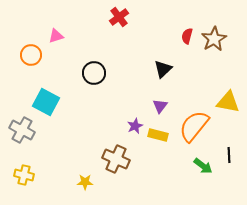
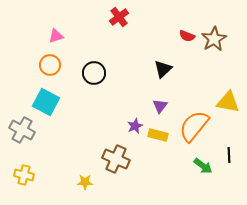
red semicircle: rotated 84 degrees counterclockwise
orange circle: moved 19 px right, 10 px down
